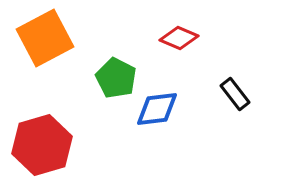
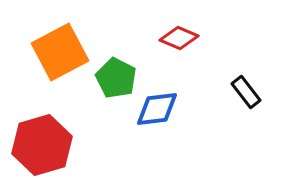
orange square: moved 15 px right, 14 px down
black rectangle: moved 11 px right, 2 px up
